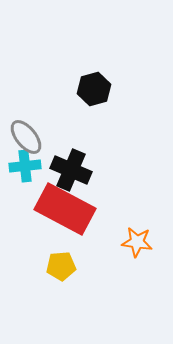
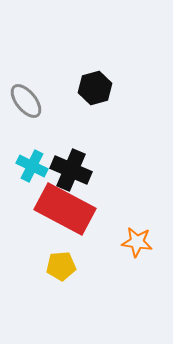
black hexagon: moved 1 px right, 1 px up
gray ellipse: moved 36 px up
cyan cross: moved 7 px right; rotated 32 degrees clockwise
